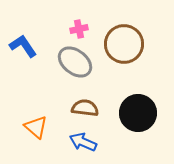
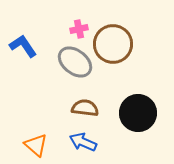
brown circle: moved 11 px left
orange triangle: moved 18 px down
